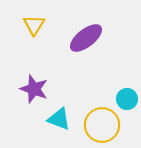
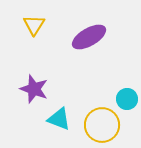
purple ellipse: moved 3 px right, 1 px up; rotated 8 degrees clockwise
